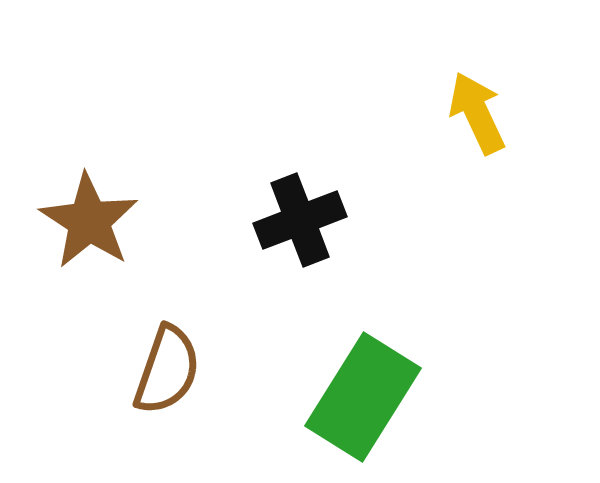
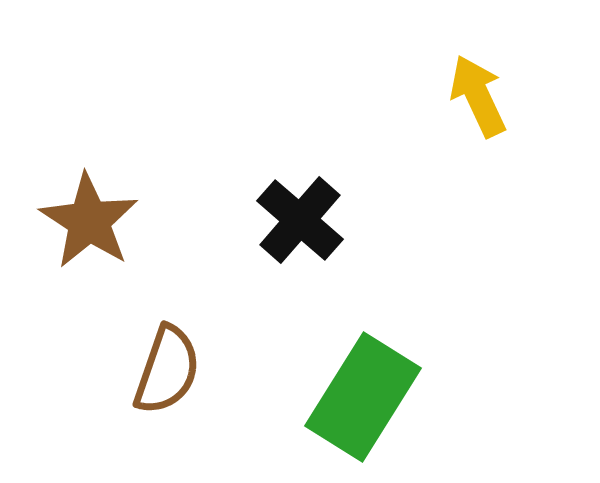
yellow arrow: moved 1 px right, 17 px up
black cross: rotated 28 degrees counterclockwise
